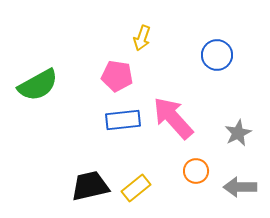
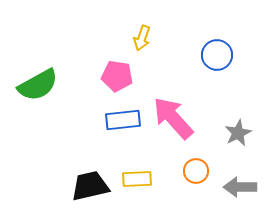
yellow rectangle: moved 1 px right, 9 px up; rotated 36 degrees clockwise
